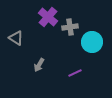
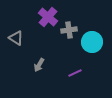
gray cross: moved 1 px left, 3 px down
